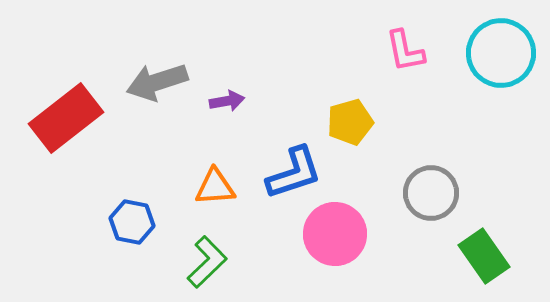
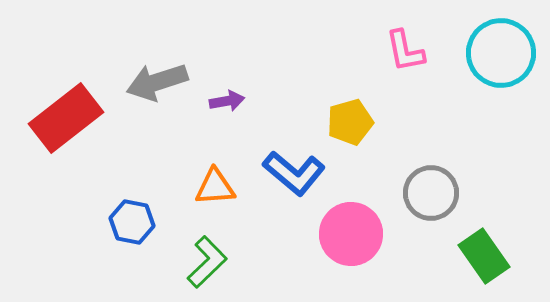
blue L-shape: rotated 58 degrees clockwise
pink circle: moved 16 px right
